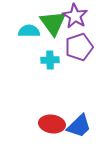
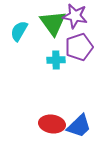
purple star: rotated 20 degrees counterclockwise
cyan semicircle: moved 10 px left; rotated 60 degrees counterclockwise
cyan cross: moved 6 px right
